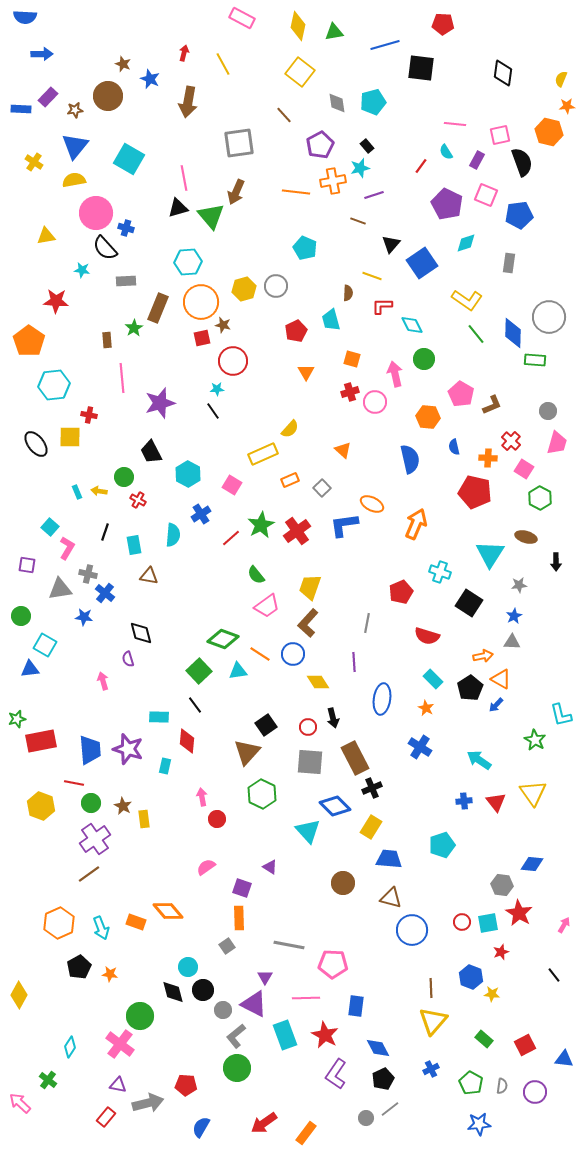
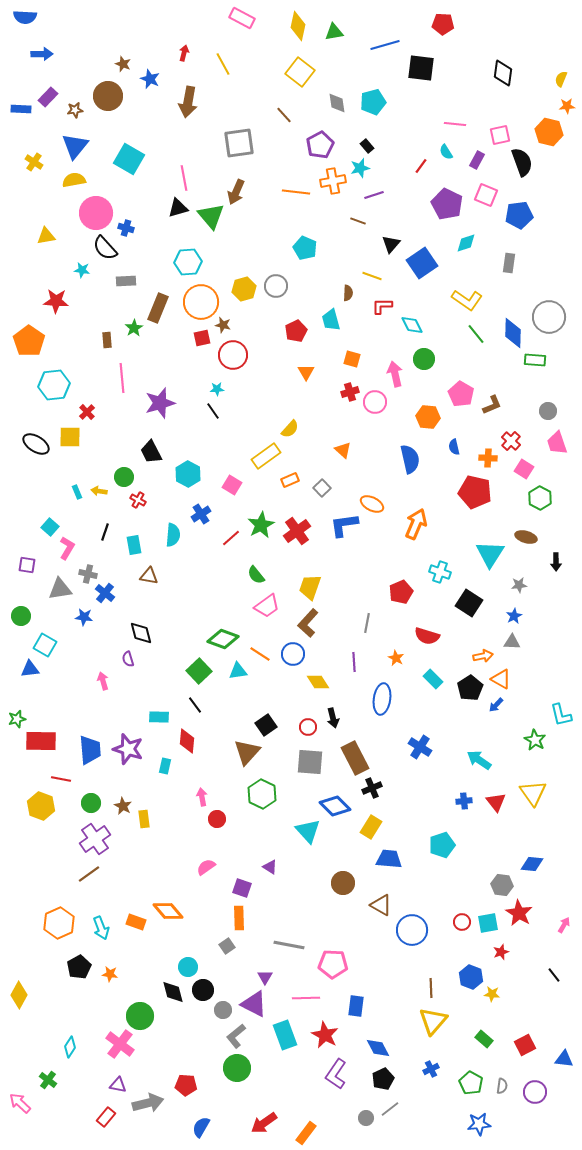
red circle at (233, 361): moved 6 px up
red cross at (89, 415): moved 2 px left, 3 px up; rotated 35 degrees clockwise
pink trapezoid at (557, 443): rotated 145 degrees clockwise
black ellipse at (36, 444): rotated 20 degrees counterclockwise
yellow rectangle at (263, 454): moved 3 px right, 2 px down; rotated 12 degrees counterclockwise
orange star at (426, 708): moved 30 px left, 50 px up
red rectangle at (41, 741): rotated 12 degrees clockwise
red line at (74, 783): moved 13 px left, 4 px up
brown triangle at (391, 898): moved 10 px left, 7 px down; rotated 15 degrees clockwise
